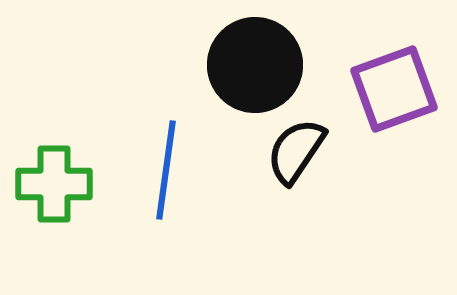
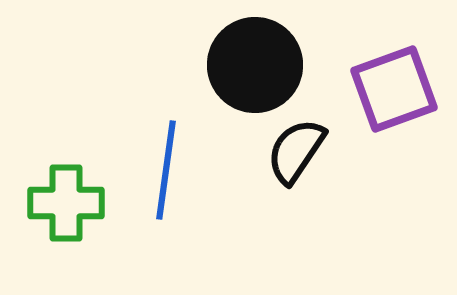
green cross: moved 12 px right, 19 px down
